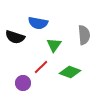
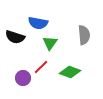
green triangle: moved 4 px left, 2 px up
purple circle: moved 5 px up
